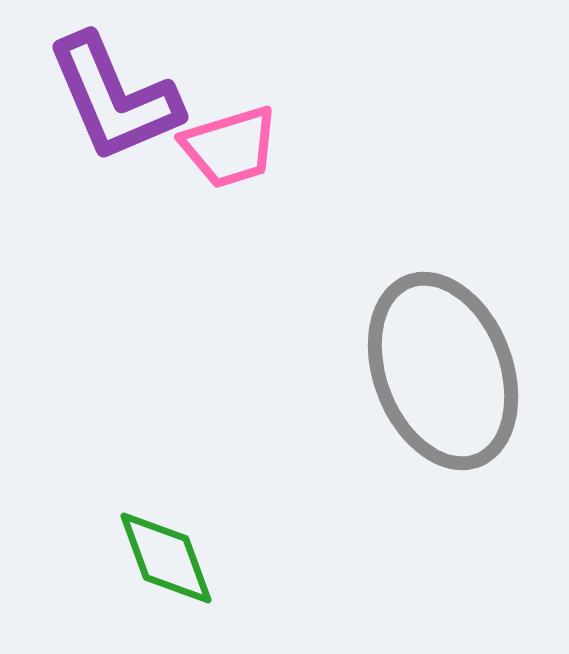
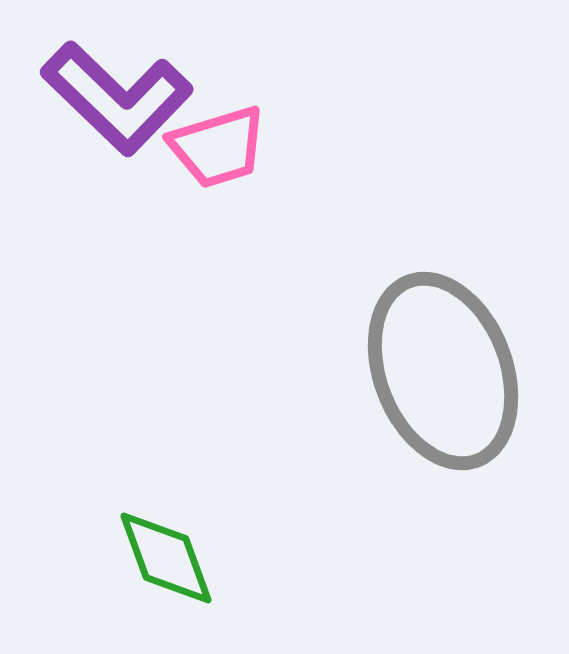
purple L-shape: moved 3 px right; rotated 23 degrees counterclockwise
pink trapezoid: moved 12 px left
